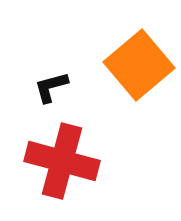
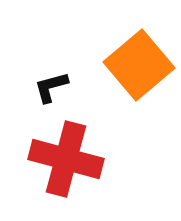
red cross: moved 4 px right, 2 px up
